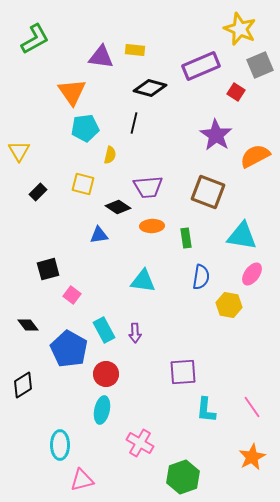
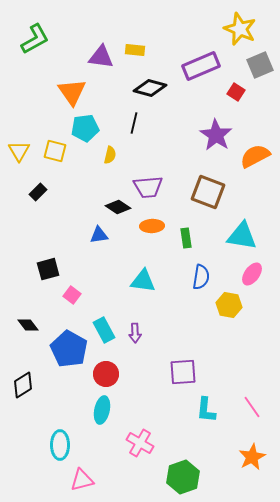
yellow square at (83, 184): moved 28 px left, 33 px up
